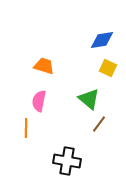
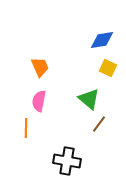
orange trapezoid: moved 4 px left, 1 px down; rotated 50 degrees clockwise
